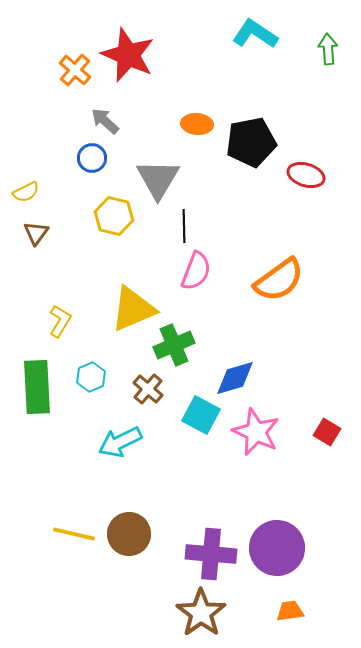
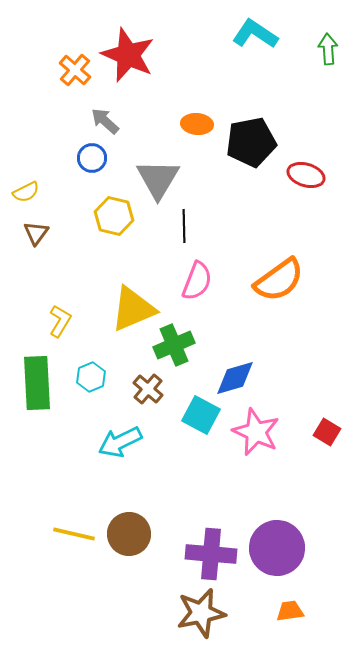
pink semicircle: moved 1 px right, 10 px down
green rectangle: moved 4 px up
brown star: rotated 24 degrees clockwise
